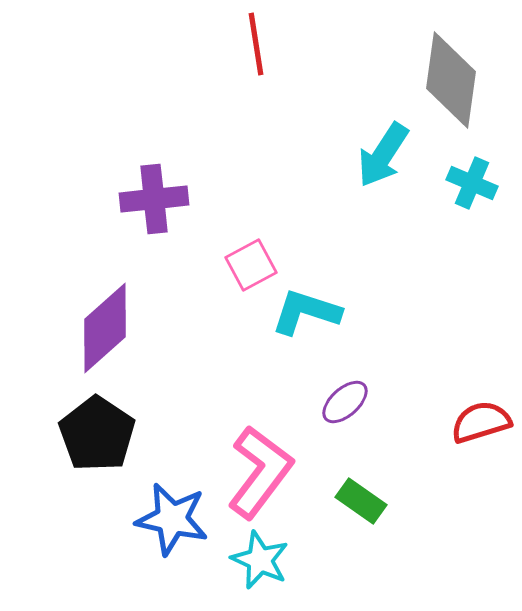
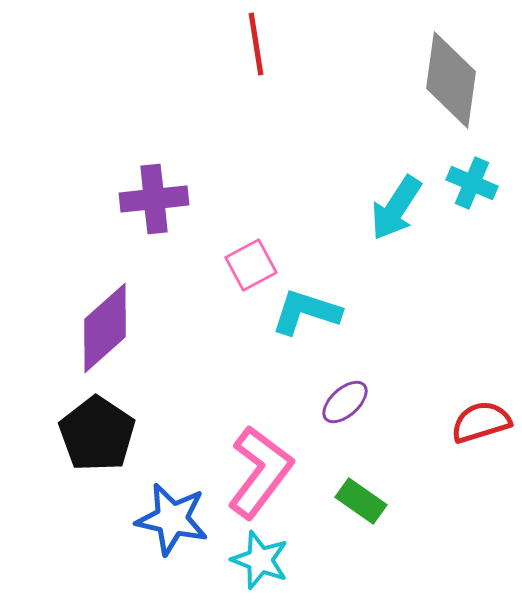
cyan arrow: moved 13 px right, 53 px down
cyan star: rotated 4 degrees counterclockwise
